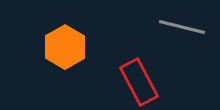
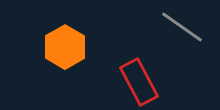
gray line: rotated 21 degrees clockwise
